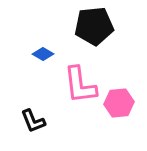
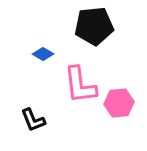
black L-shape: moved 1 px up
